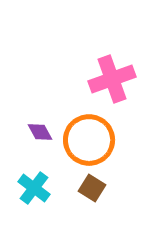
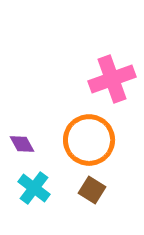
purple diamond: moved 18 px left, 12 px down
brown square: moved 2 px down
